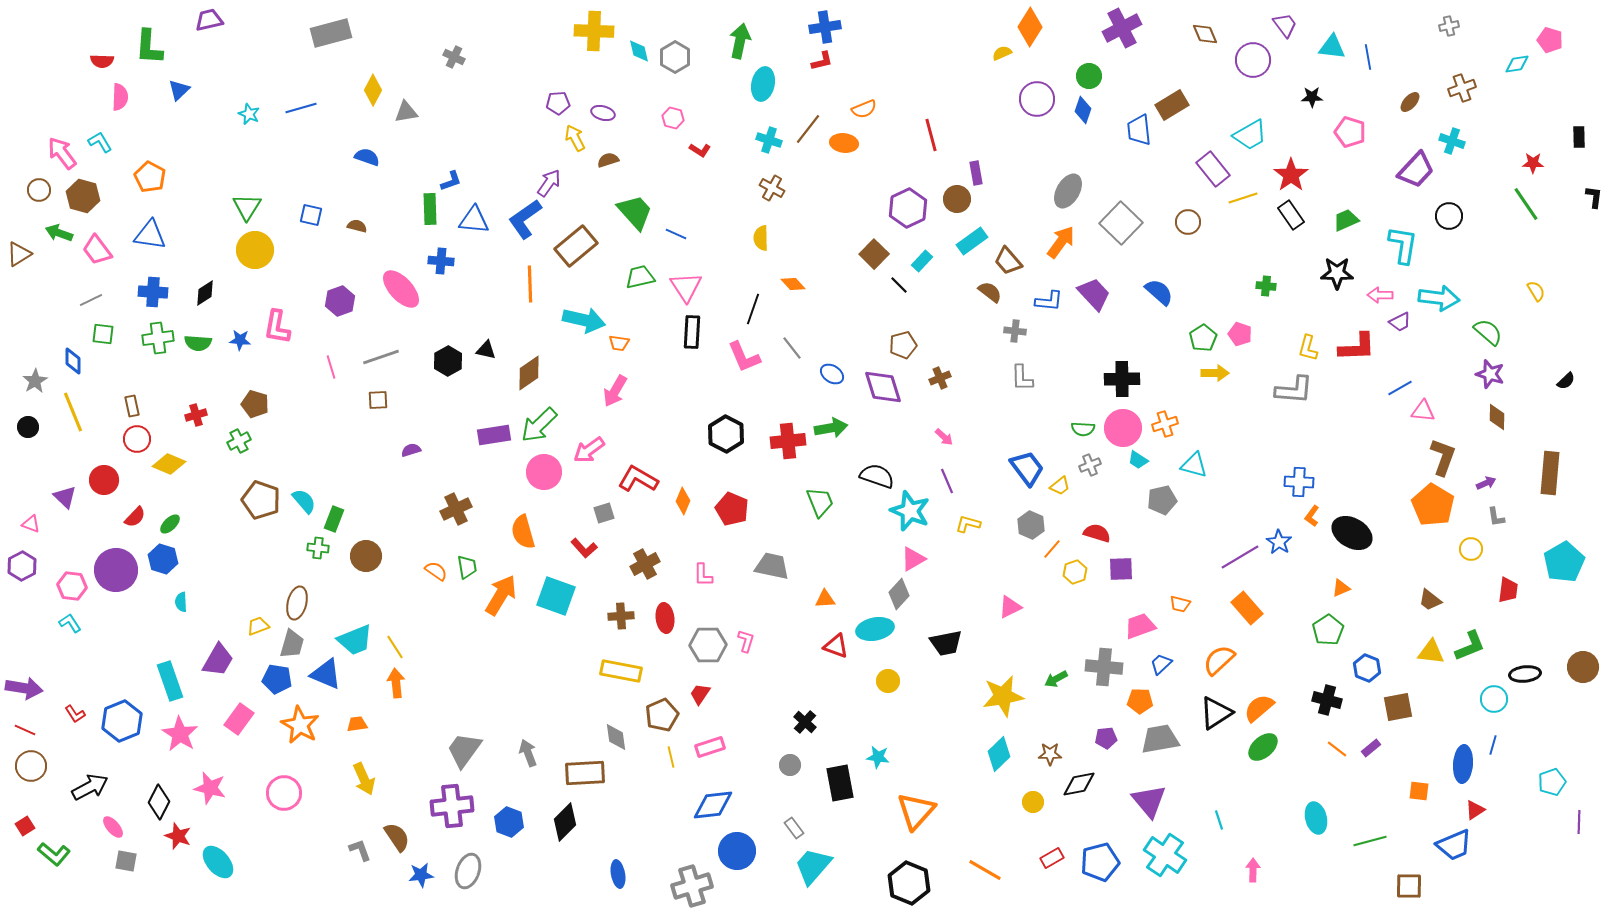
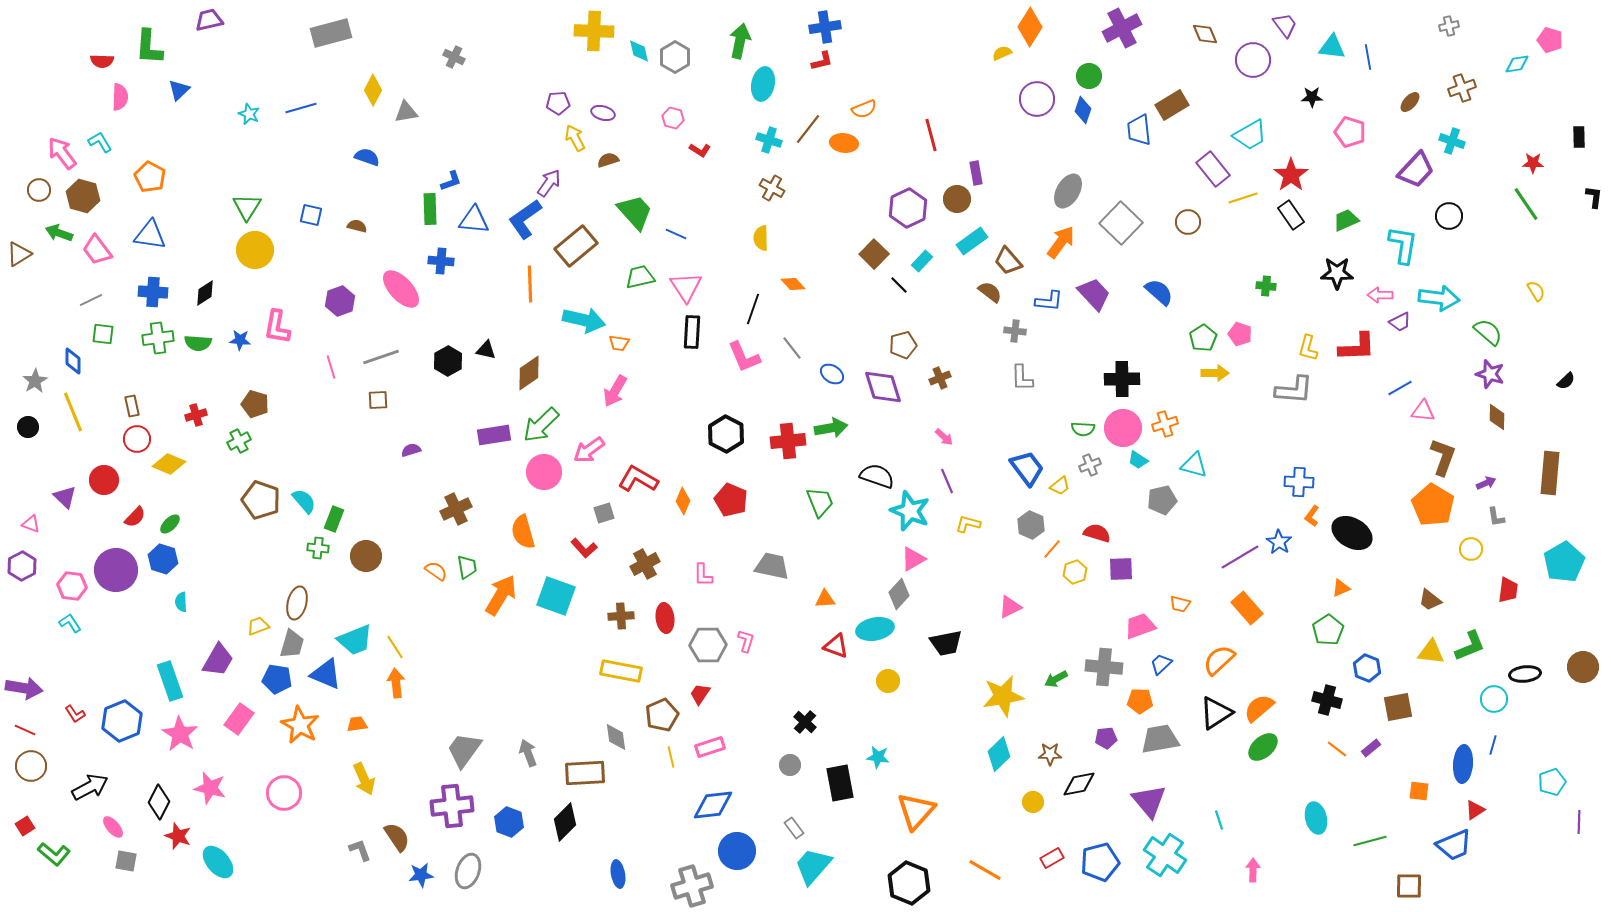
green arrow at (539, 425): moved 2 px right
red pentagon at (732, 509): moved 1 px left, 9 px up
